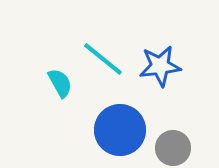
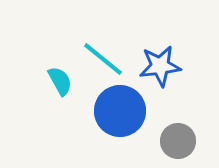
cyan semicircle: moved 2 px up
blue circle: moved 19 px up
gray circle: moved 5 px right, 7 px up
